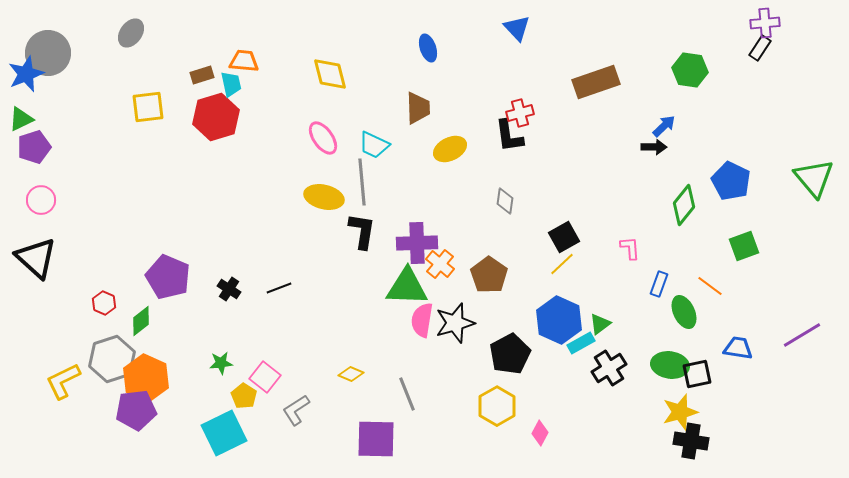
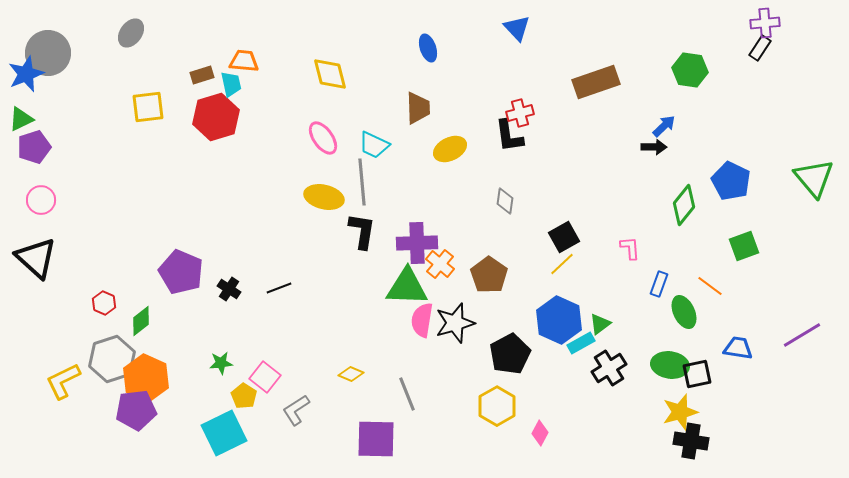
purple pentagon at (168, 277): moved 13 px right, 5 px up
